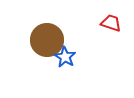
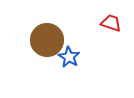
blue star: moved 4 px right
